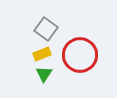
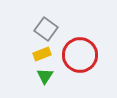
green triangle: moved 1 px right, 2 px down
